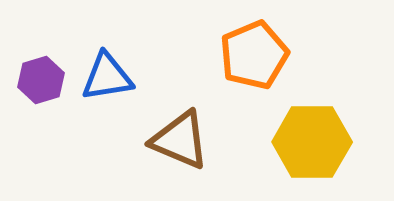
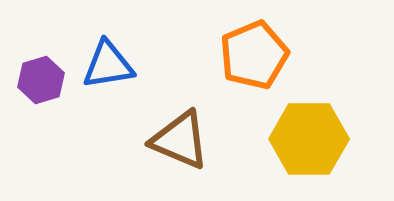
blue triangle: moved 1 px right, 12 px up
yellow hexagon: moved 3 px left, 3 px up
